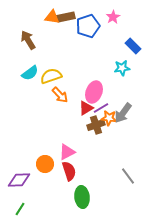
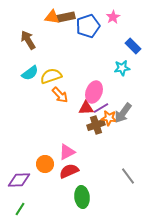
red triangle: rotated 28 degrees clockwise
red semicircle: rotated 96 degrees counterclockwise
